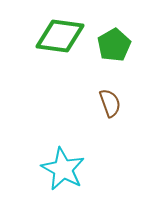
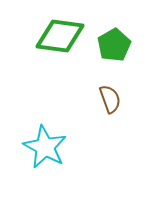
brown semicircle: moved 4 px up
cyan star: moved 18 px left, 22 px up
